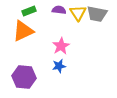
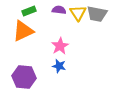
pink star: moved 1 px left
blue star: rotated 24 degrees clockwise
